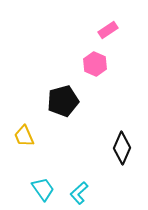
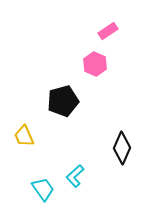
pink rectangle: moved 1 px down
cyan L-shape: moved 4 px left, 17 px up
